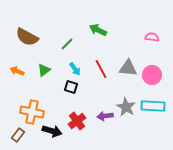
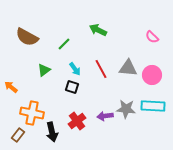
pink semicircle: rotated 144 degrees counterclockwise
green line: moved 3 px left
orange arrow: moved 6 px left, 16 px down; rotated 16 degrees clockwise
black square: moved 1 px right
gray star: moved 2 px down; rotated 24 degrees counterclockwise
orange cross: moved 1 px down
black arrow: moved 1 px down; rotated 60 degrees clockwise
